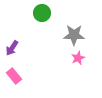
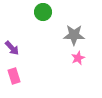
green circle: moved 1 px right, 1 px up
purple arrow: rotated 77 degrees counterclockwise
pink rectangle: rotated 21 degrees clockwise
